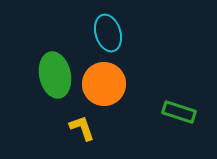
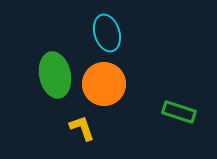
cyan ellipse: moved 1 px left
